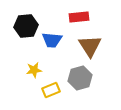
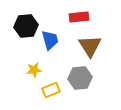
blue trapezoid: moved 2 px left; rotated 110 degrees counterclockwise
gray hexagon: rotated 10 degrees clockwise
